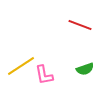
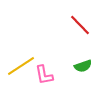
red line: rotated 25 degrees clockwise
green semicircle: moved 2 px left, 3 px up
